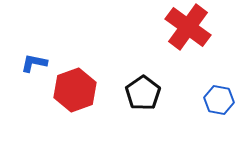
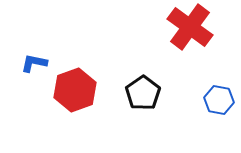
red cross: moved 2 px right
